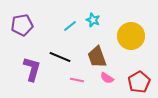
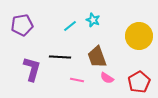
yellow circle: moved 8 px right
black line: rotated 20 degrees counterclockwise
